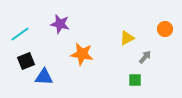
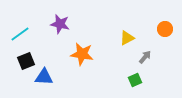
green square: rotated 24 degrees counterclockwise
